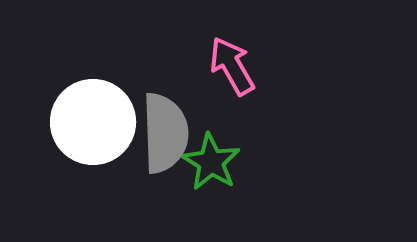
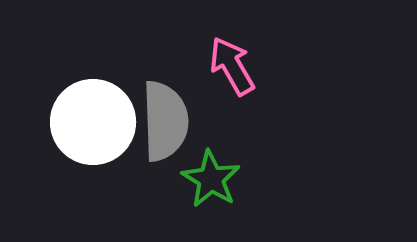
gray semicircle: moved 12 px up
green star: moved 17 px down
